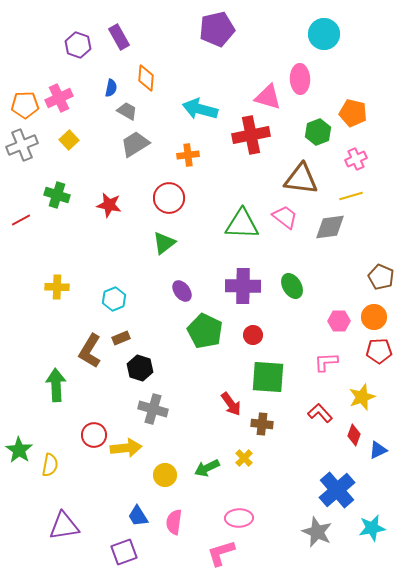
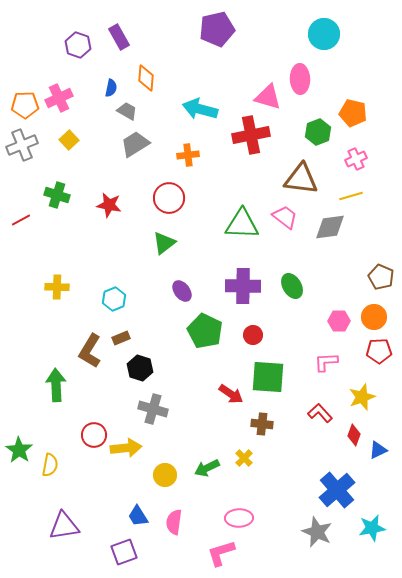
red arrow at (231, 404): moved 10 px up; rotated 20 degrees counterclockwise
